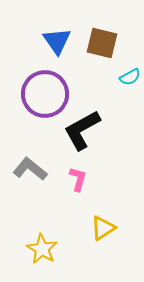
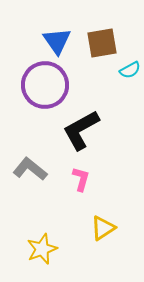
brown square: rotated 24 degrees counterclockwise
cyan semicircle: moved 7 px up
purple circle: moved 9 px up
black L-shape: moved 1 px left
pink L-shape: moved 3 px right
yellow star: rotated 20 degrees clockwise
